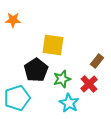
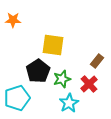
black pentagon: moved 2 px right, 1 px down
cyan star: rotated 12 degrees clockwise
